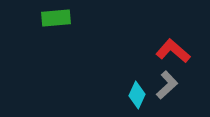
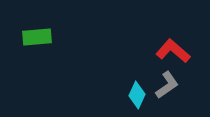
green rectangle: moved 19 px left, 19 px down
gray L-shape: rotated 8 degrees clockwise
